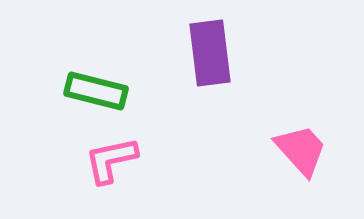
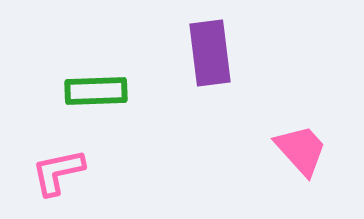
green rectangle: rotated 16 degrees counterclockwise
pink L-shape: moved 53 px left, 12 px down
